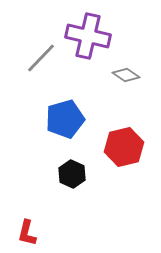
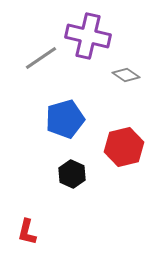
gray line: rotated 12 degrees clockwise
red L-shape: moved 1 px up
